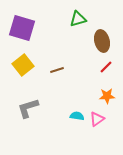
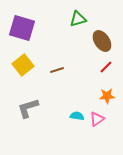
brown ellipse: rotated 20 degrees counterclockwise
